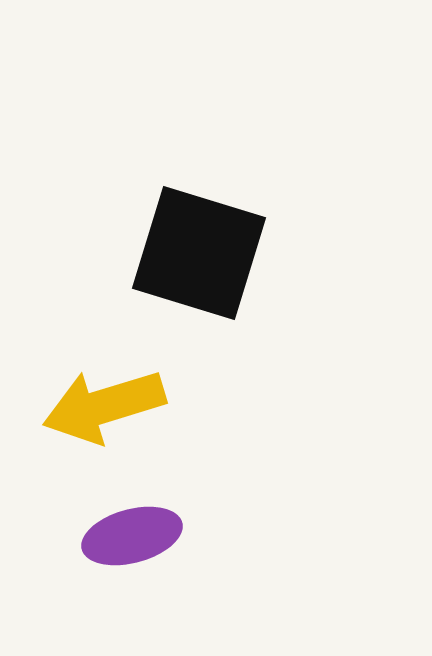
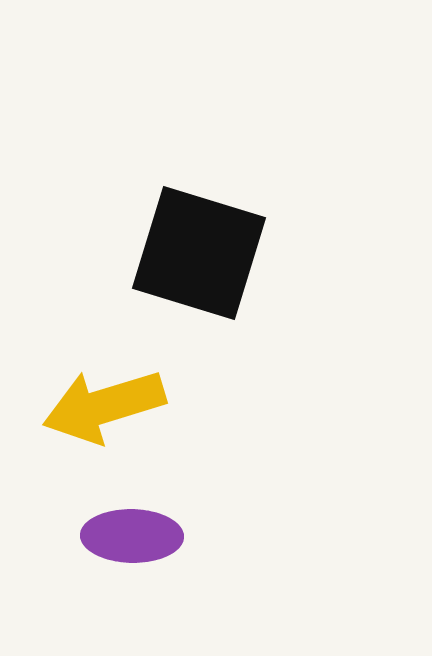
purple ellipse: rotated 16 degrees clockwise
